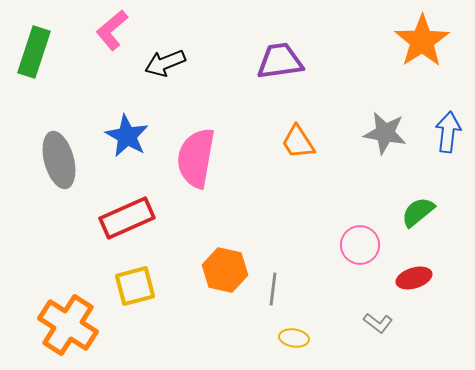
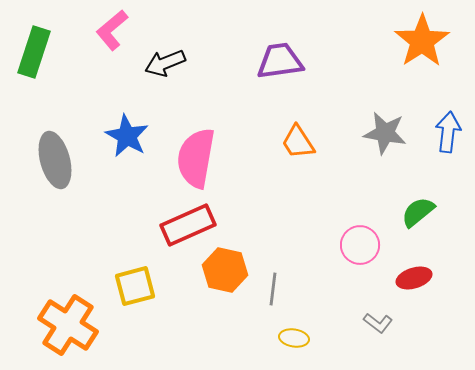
gray ellipse: moved 4 px left
red rectangle: moved 61 px right, 7 px down
